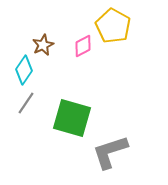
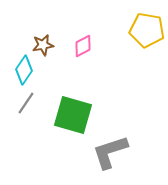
yellow pentagon: moved 34 px right, 4 px down; rotated 20 degrees counterclockwise
brown star: rotated 15 degrees clockwise
green square: moved 1 px right, 3 px up
